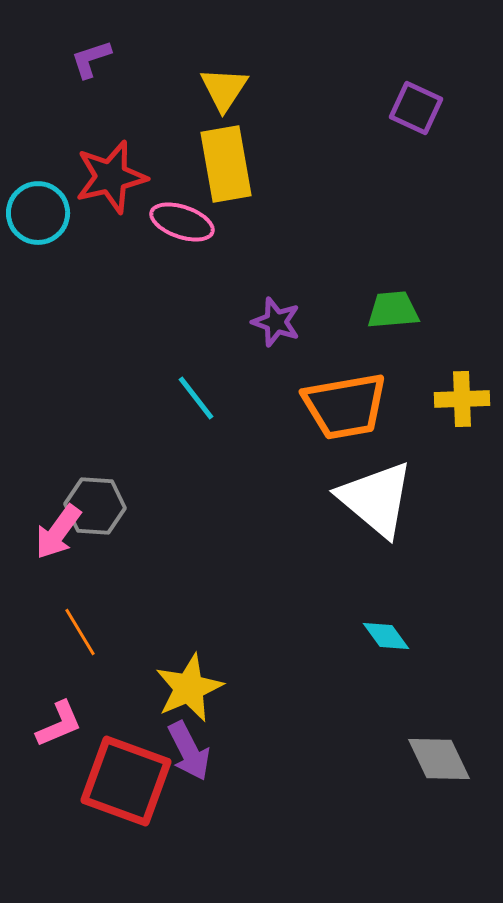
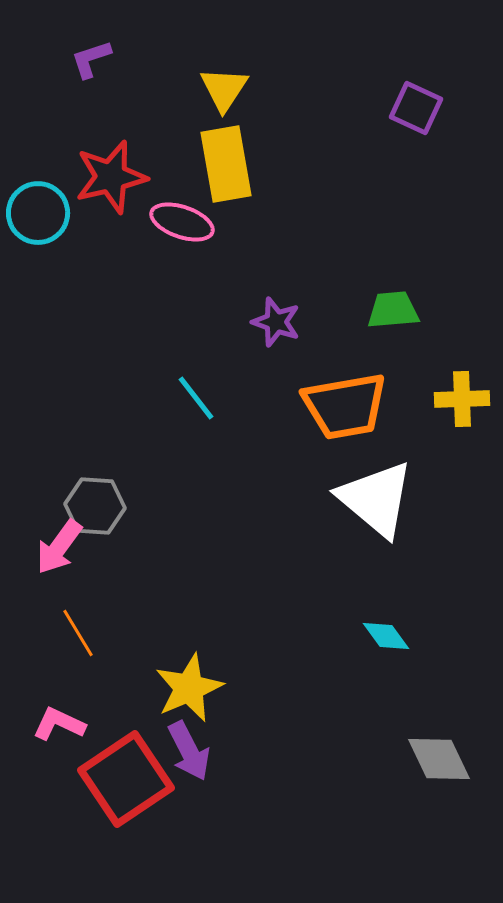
pink arrow: moved 1 px right, 15 px down
orange line: moved 2 px left, 1 px down
pink L-shape: rotated 132 degrees counterclockwise
red square: moved 2 px up; rotated 36 degrees clockwise
